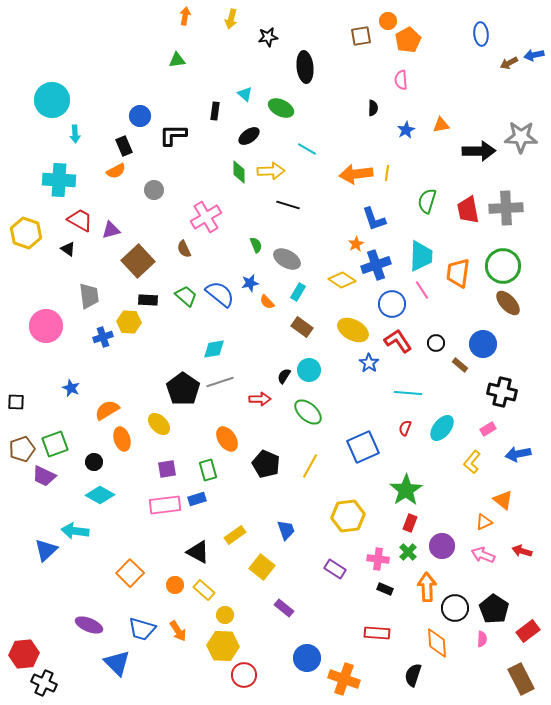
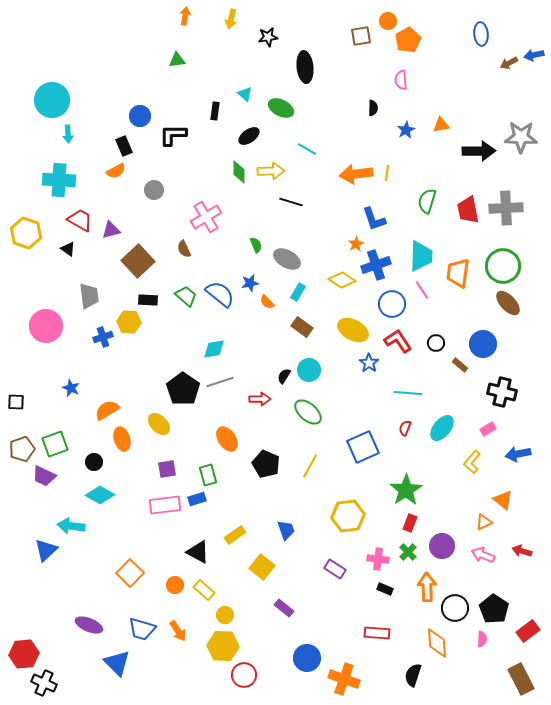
cyan arrow at (75, 134): moved 7 px left
black line at (288, 205): moved 3 px right, 3 px up
green rectangle at (208, 470): moved 5 px down
cyan arrow at (75, 531): moved 4 px left, 5 px up
